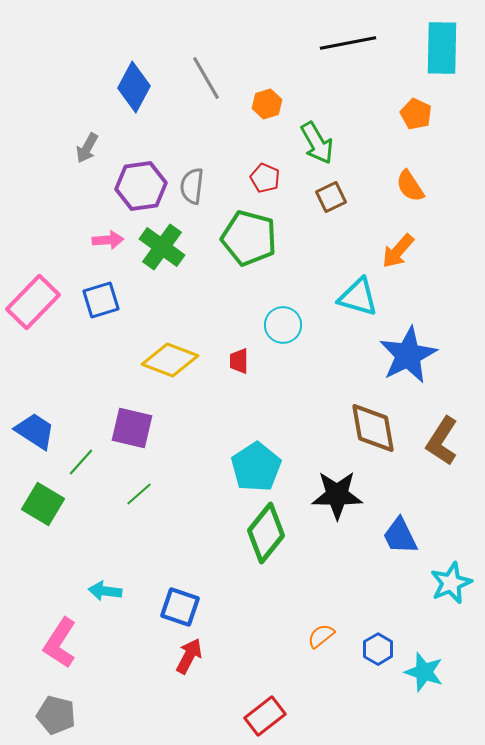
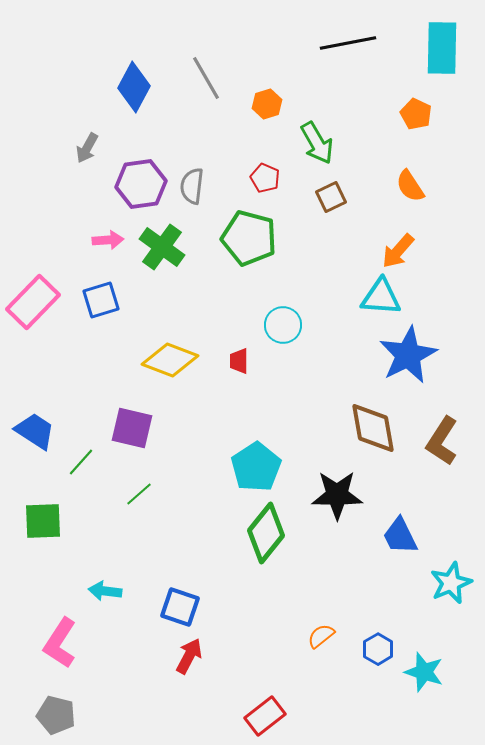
purple hexagon at (141, 186): moved 2 px up
cyan triangle at (358, 297): moved 23 px right; rotated 12 degrees counterclockwise
green square at (43, 504): moved 17 px down; rotated 33 degrees counterclockwise
